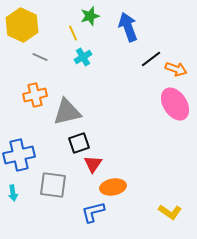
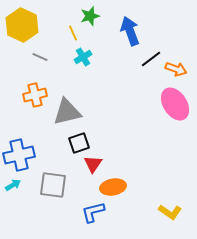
blue arrow: moved 2 px right, 4 px down
cyan arrow: moved 8 px up; rotated 112 degrees counterclockwise
